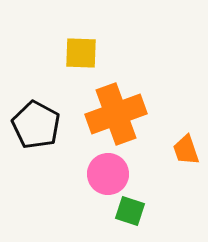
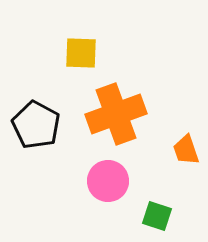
pink circle: moved 7 px down
green square: moved 27 px right, 5 px down
